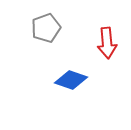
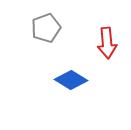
blue diamond: rotated 12 degrees clockwise
